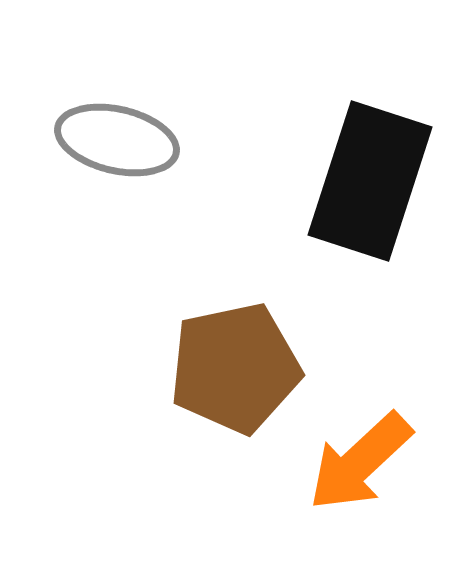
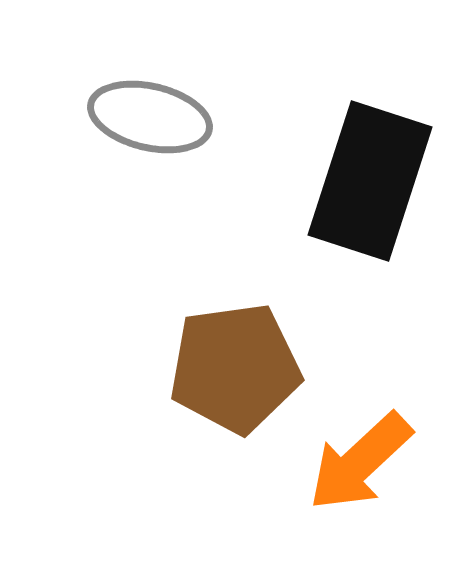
gray ellipse: moved 33 px right, 23 px up
brown pentagon: rotated 4 degrees clockwise
